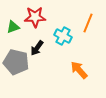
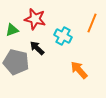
red star: moved 2 px down; rotated 15 degrees clockwise
orange line: moved 4 px right
green triangle: moved 1 px left, 3 px down
black arrow: rotated 98 degrees clockwise
